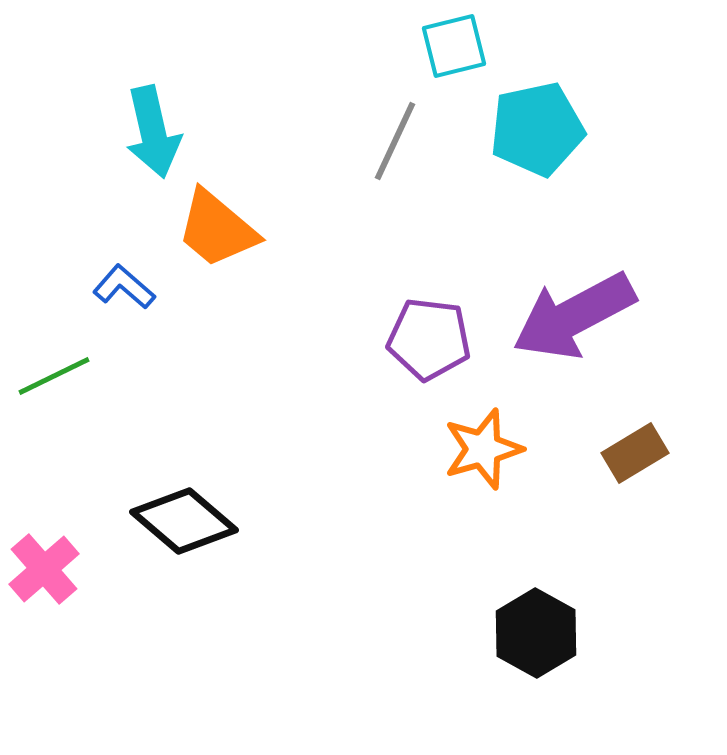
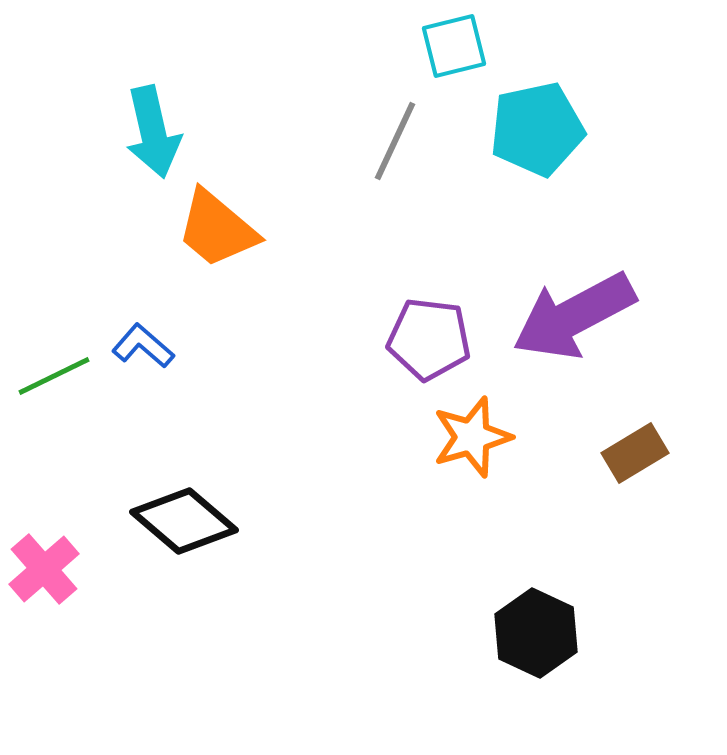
blue L-shape: moved 19 px right, 59 px down
orange star: moved 11 px left, 12 px up
black hexagon: rotated 4 degrees counterclockwise
